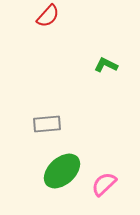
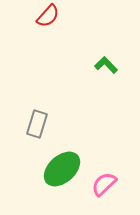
green L-shape: rotated 20 degrees clockwise
gray rectangle: moved 10 px left; rotated 68 degrees counterclockwise
green ellipse: moved 2 px up
